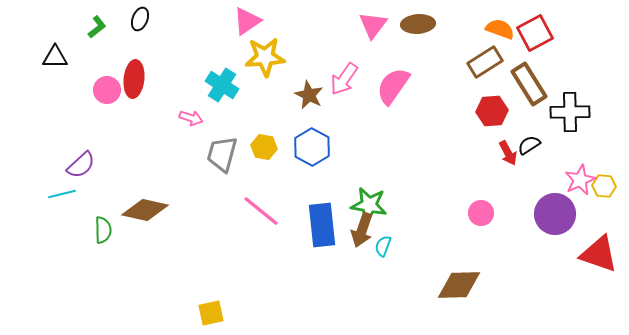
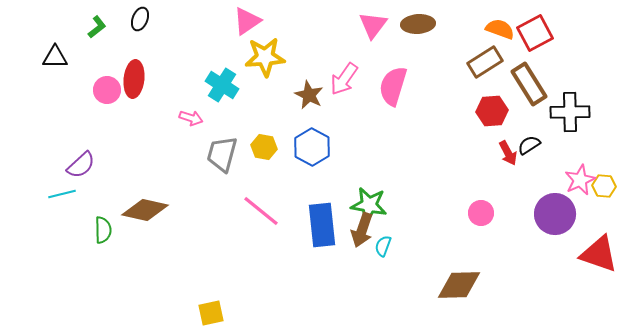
pink semicircle at (393, 86): rotated 18 degrees counterclockwise
